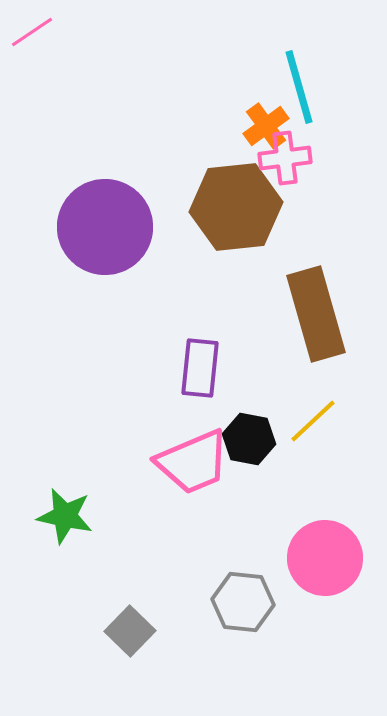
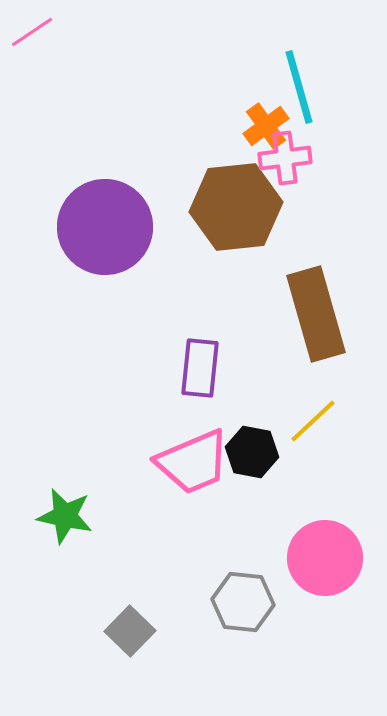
black hexagon: moved 3 px right, 13 px down
